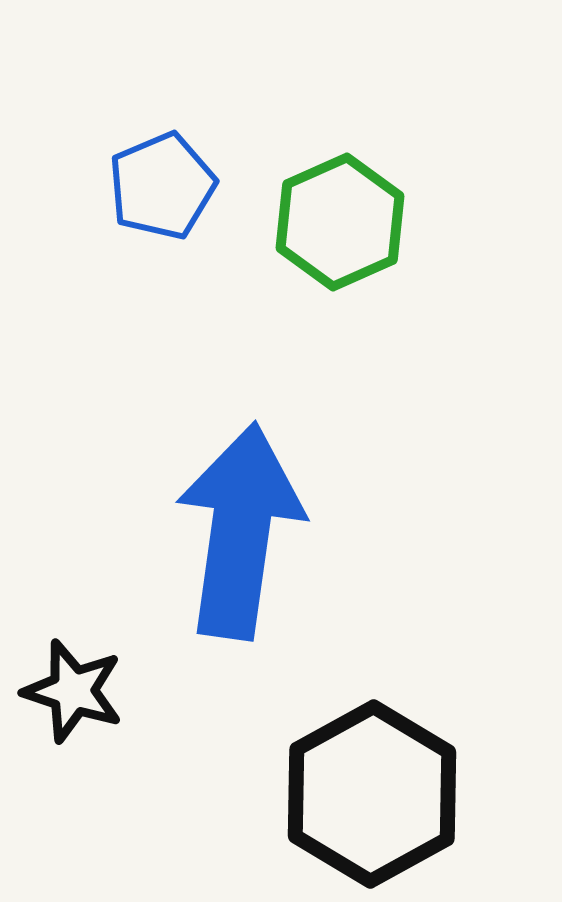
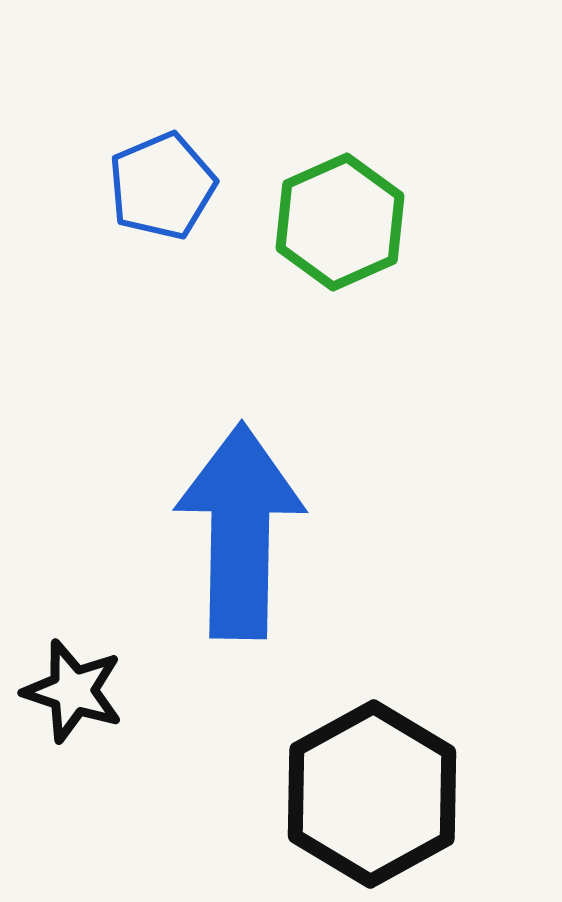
blue arrow: rotated 7 degrees counterclockwise
